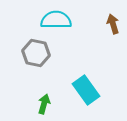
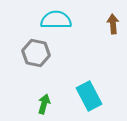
brown arrow: rotated 12 degrees clockwise
cyan rectangle: moved 3 px right, 6 px down; rotated 8 degrees clockwise
